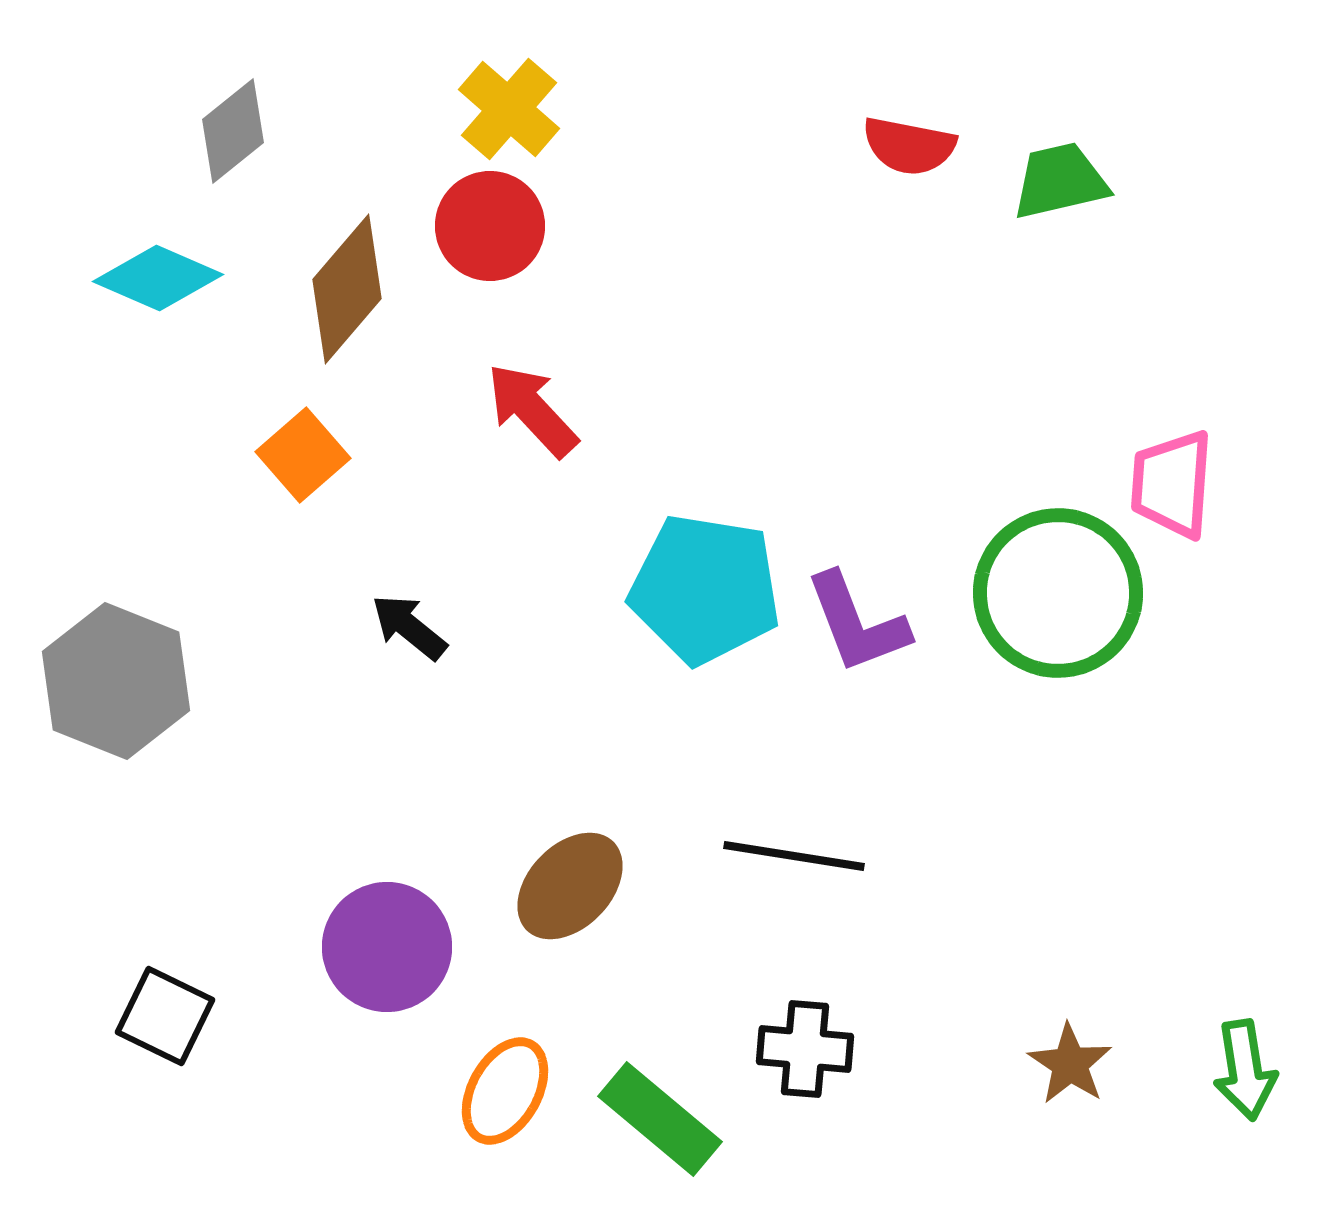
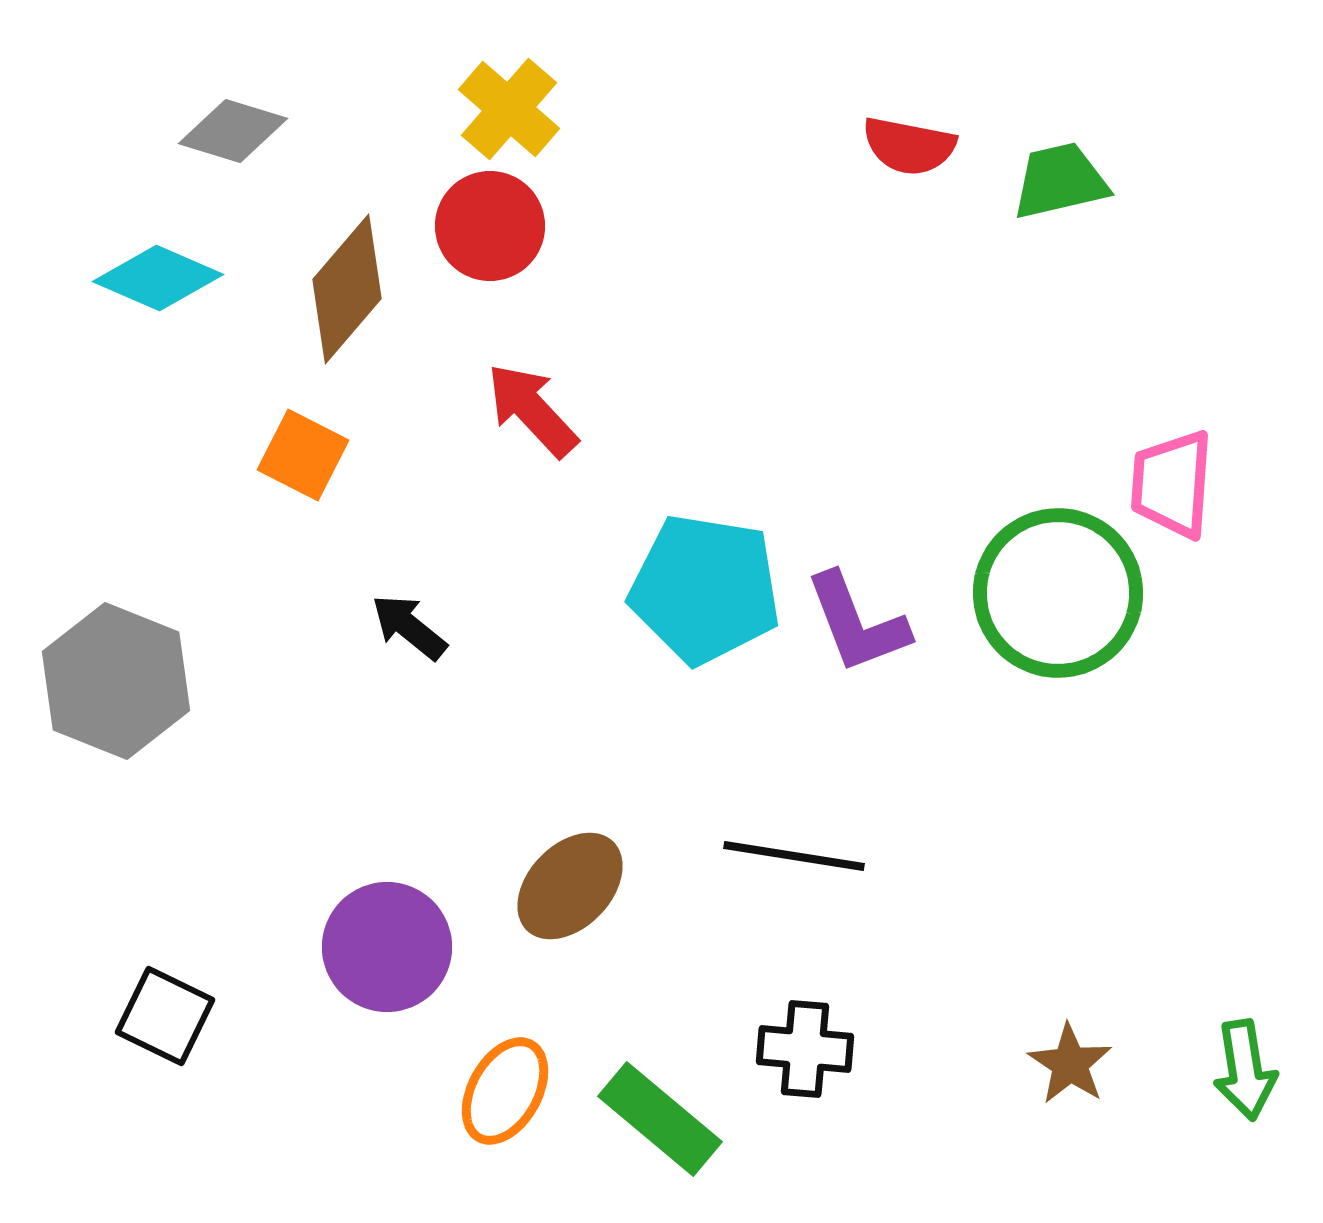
gray diamond: rotated 56 degrees clockwise
orange square: rotated 22 degrees counterclockwise
